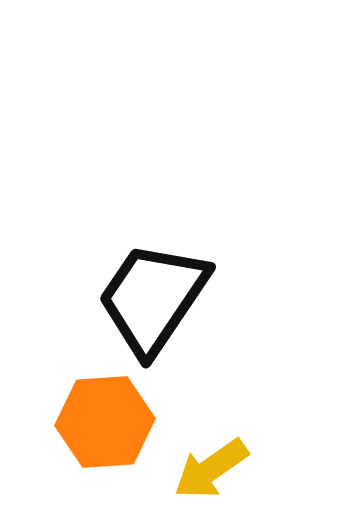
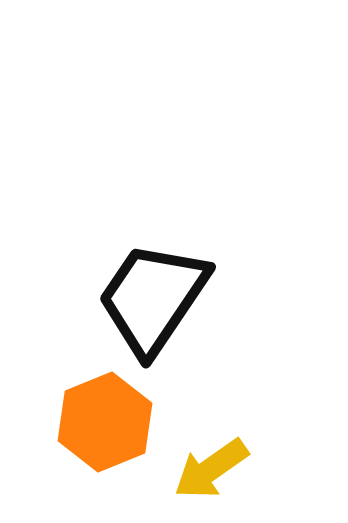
orange hexagon: rotated 18 degrees counterclockwise
